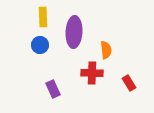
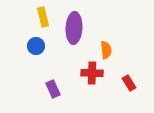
yellow rectangle: rotated 12 degrees counterclockwise
purple ellipse: moved 4 px up
blue circle: moved 4 px left, 1 px down
